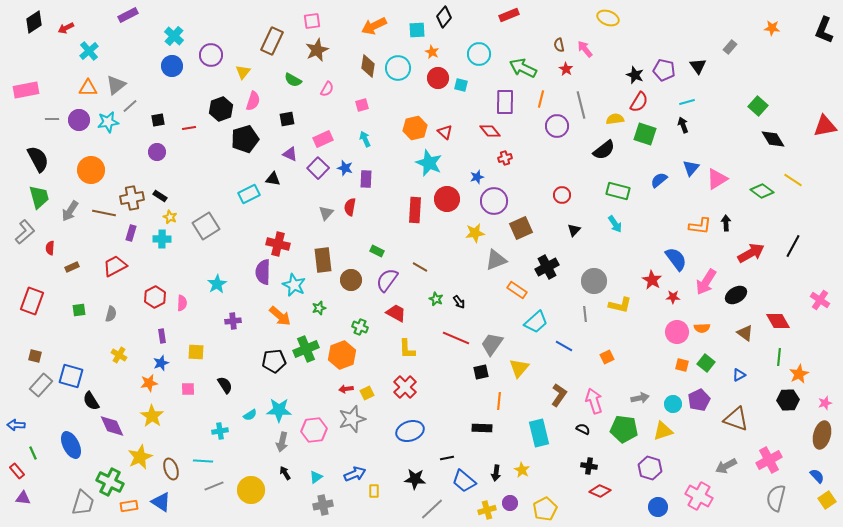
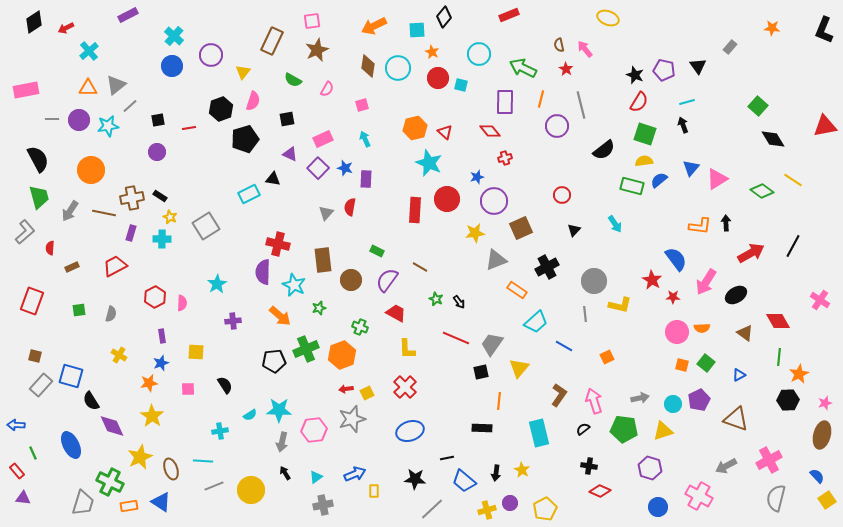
yellow semicircle at (615, 119): moved 29 px right, 42 px down
cyan star at (108, 122): moved 4 px down
green rectangle at (618, 191): moved 14 px right, 5 px up
black semicircle at (583, 429): rotated 64 degrees counterclockwise
